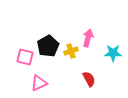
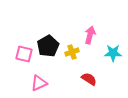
pink arrow: moved 2 px right, 3 px up
yellow cross: moved 1 px right, 1 px down
pink square: moved 1 px left, 3 px up
red semicircle: rotated 28 degrees counterclockwise
